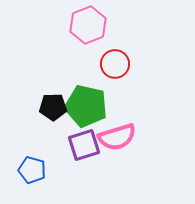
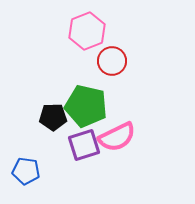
pink hexagon: moved 1 px left, 6 px down
red circle: moved 3 px left, 3 px up
black pentagon: moved 10 px down
pink semicircle: rotated 9 degrees counterclockwise
blue pentagon: moved 6 px left, 1 px down; rotated 8 degrees counterclockwise
